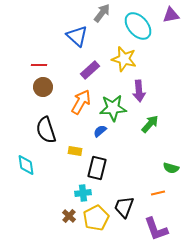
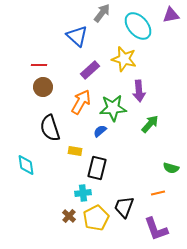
black semicircle: moved 4 px right, 2 px up
